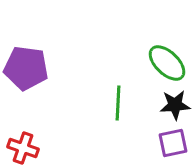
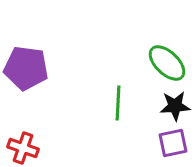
black star: moved 1 px down
